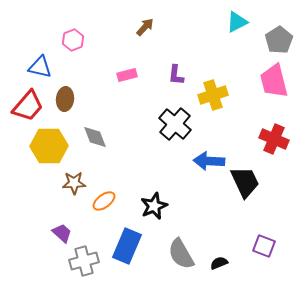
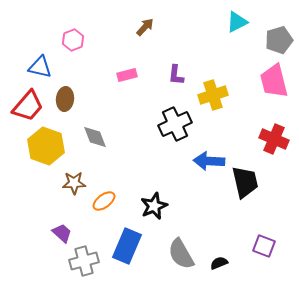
gray pentagon: rotated 16 degrees clockwise
black cross: rotated 24 degrees clockwise
yellow hexagon: moved 3 px left; rotated 21 degrees clockwise
black trapezoid: rotated 12 degrees clockwise
